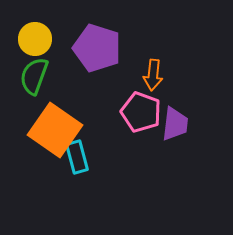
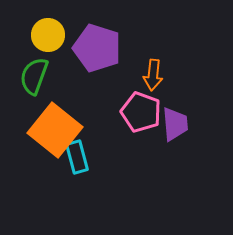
yellow circle: moved 13 px right, 4 px up
purple trapezoid: rotated 12 degrees counterclockwise
orange square: rotated 4 degrees clockwise
